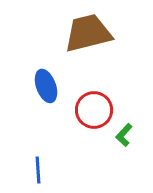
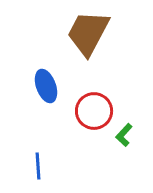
brown trapezoid: rotated 48 degrees counterclockwise
red circle: moved 1 px down
blue line: moved 4 px up
